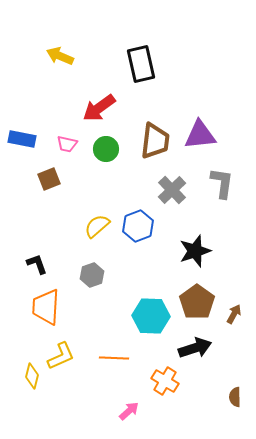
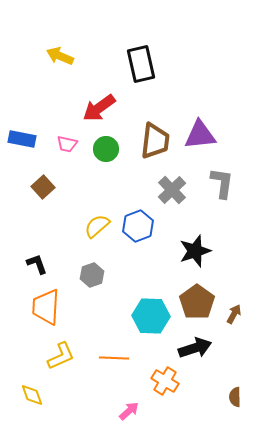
brown square: moved 6 px left, 8 px down; rotated 20 degrees counterclockwise
yellow diamond: moved 19 px down; rotated 35 degrees counterclockwise
